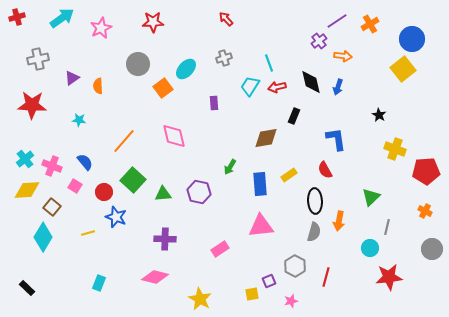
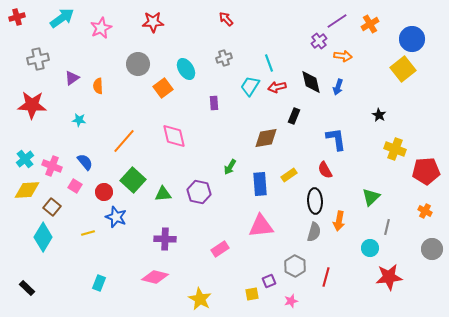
cyan ellipse at (186, 69): rotated 75 degrees counterclockwise
